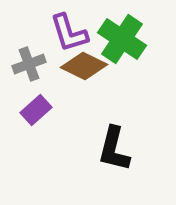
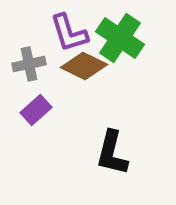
green cross: moved 2 px left, 1 px up
gray cross: rotated 8 degrees clockwise
black L-shape: moved 2 px left, 4 px down
